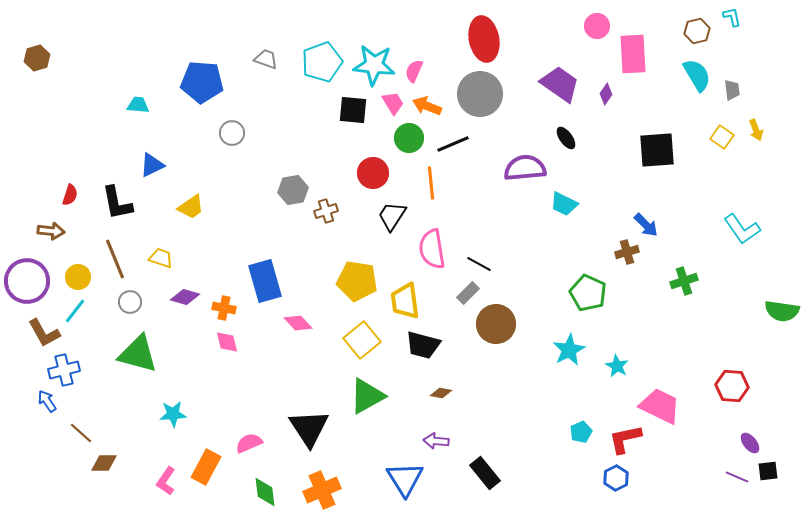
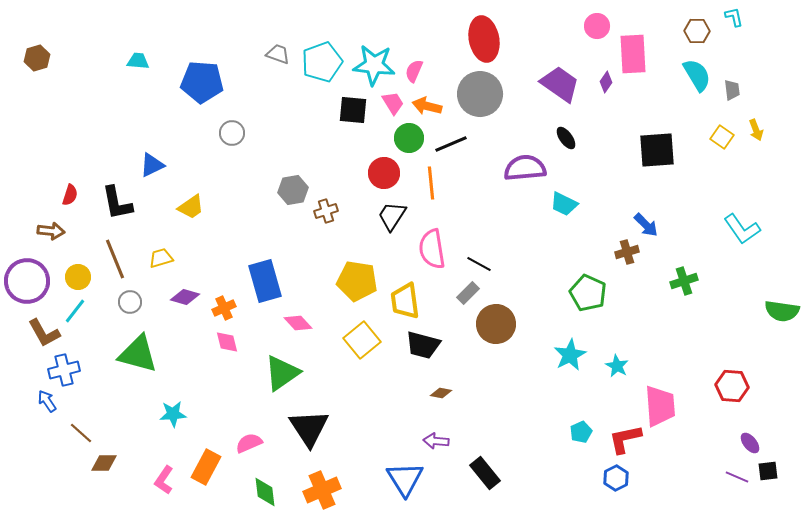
cyan L-shape at (732, 17): moved 2 px right
brown hexagon at (697, 31): rotated 15 degrees clockwise
gray trapezoid at (266, 59): moved 12 px right, 5 px up
purple diamond at (606, 94): moved 12 px up
cyan trapezoid at (138, 105): moved 44 px up
orange arrow at (427, 106): rotated 8 degrees counterclockwise
black line at (453, 144): moved 2 px left
red circle at (373, 173): moved 11 px right
yellow trapezoid at (161, 258): rotated 35 degrees counterclockwise
orange cross at (224, 308): rotated 35 degrees counterclockwise
cyan star at (569, 350): moved 1 px right, 5 px down
green triangle at (367, 396): moved 85 px left, 23 px up; rotated 6 degrees counterclockwise
pink trapezoid at (660, 406): rotated 60 degrees clockwise
pink L-shape at (166, 481): moved 2 px left, 1 px up
